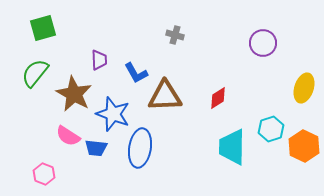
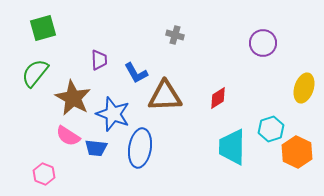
brown star: moved 1 px left, 4 px down
orange hexagon: moved 7 px left, 6 px down
